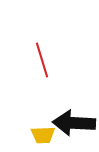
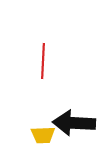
red line: moved 1 px right, 1 px down; rotated 20 degrees clockwise
